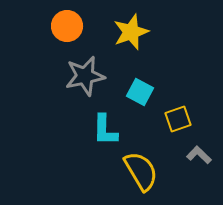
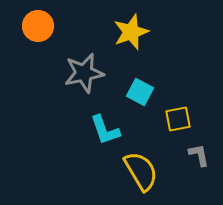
orange circle: moved 29 px left
gray star: moved 1 px left, 3 px up
yellow square: rotated 8 degrees clockwise
cyan L-shape: rotated 20 degrees counterclockwise
gray L-shape: rotated 35 degrees clockwise
